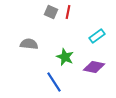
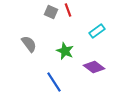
red line: moved 2 px up; rotated 32 degrees counterclockwise
cyan rectangle: moved 5 px up
gray semicircle: rotated 48 degrees clockwise
green star: moved 6 px up
purple diamond: rotated 25 degrees clockwise
